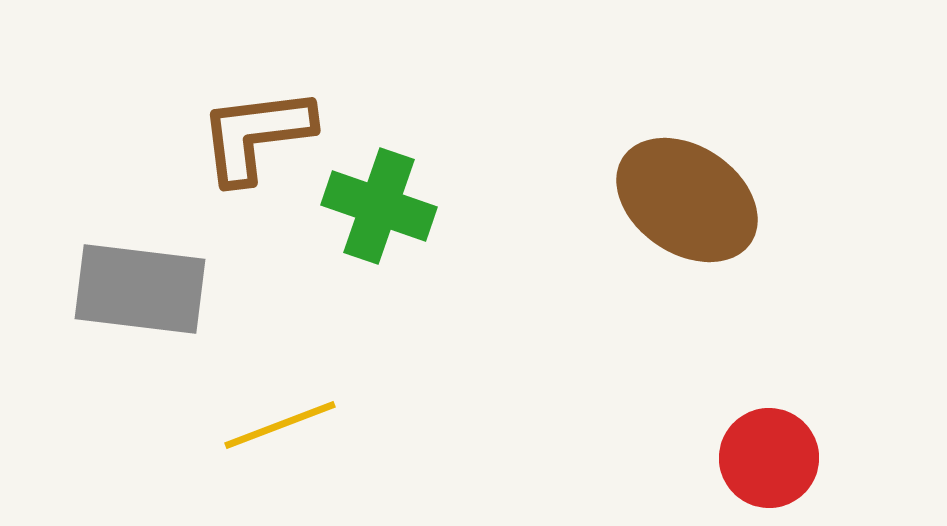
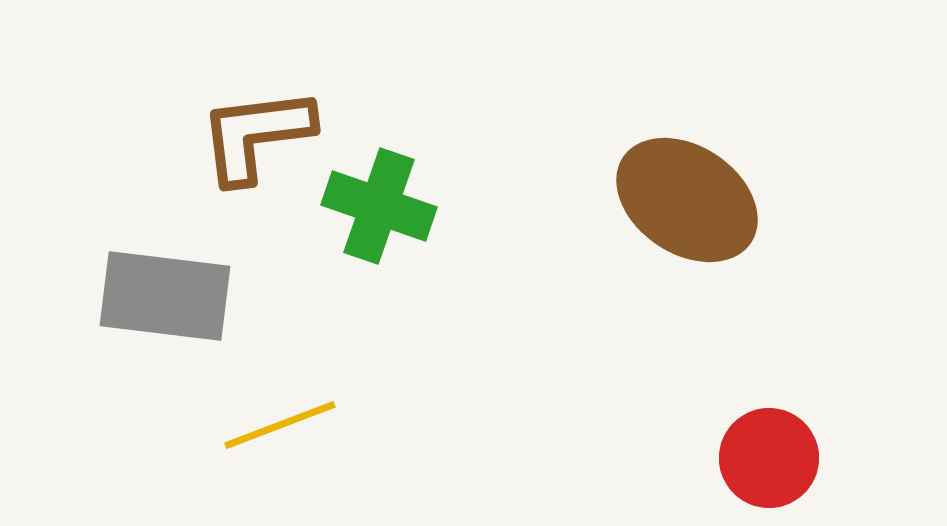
gray rectangle: moved 25 px right, 7 px down
